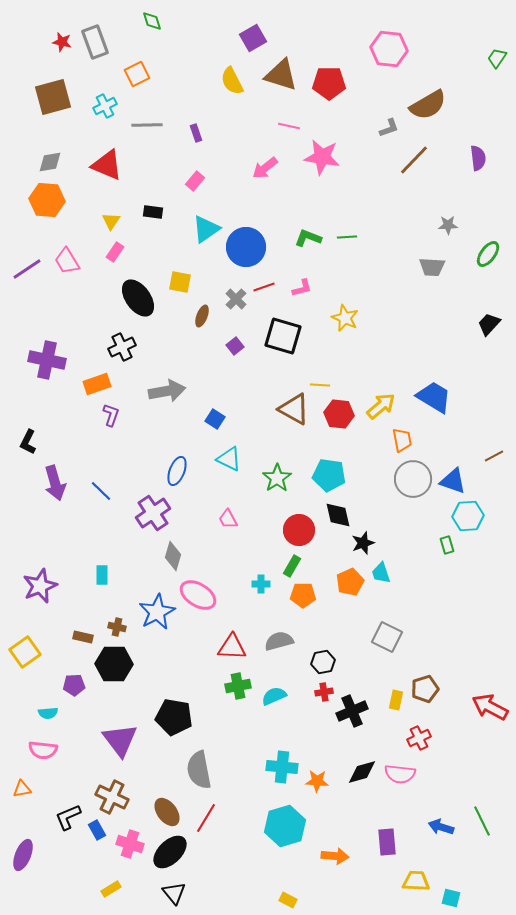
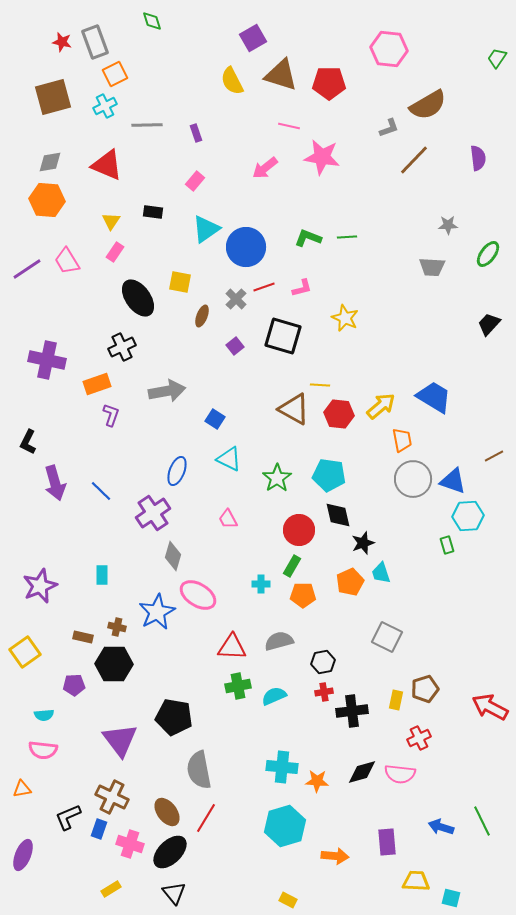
orange square at (137, 74): moved 22 px left
black cross at (352, 711): rotated 16 degrees clockwise
cyan semicircle at (48, 713): moved 4 px left, 2 px down
blue rectangle at (97, 830): moved 2 px right, 1 px up; rotated 48 degrees clockwise
